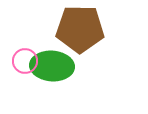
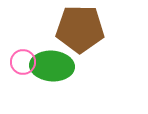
pink circle: moved 2 px left, 1 px down
